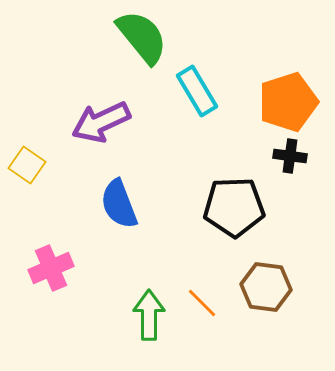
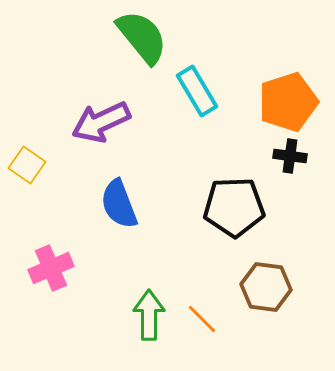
orange line: moved 16 px down
